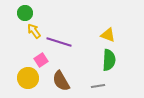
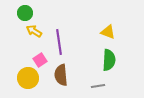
yellow arrow: rotated 21 degrees counterclockwise
yellow triangle: moved 3 px up
purple line: rotated 65 degrees clockwise
pink square: moved 1 px left
brown semicircle: moved 6 px up; rotated 25 degrees clockwise
